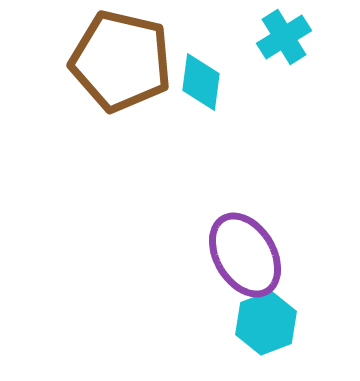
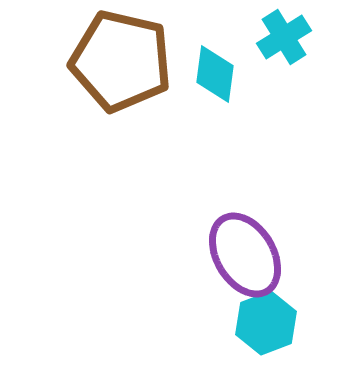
cyan diamond: moved 14 px right, 8 px up
